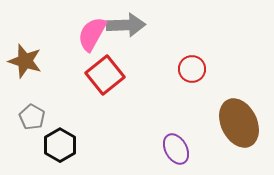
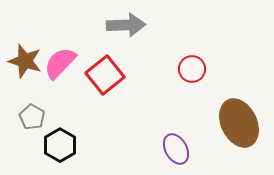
pink semicircle: moved 32 px left, 29 px down; rotated 15 degrees clockwise
